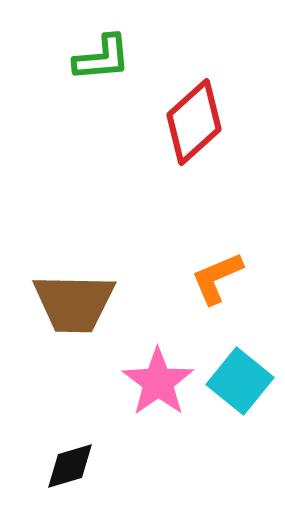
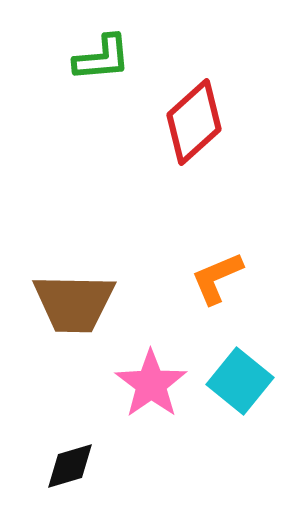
pink star: moved 7 px left, 2 px down
